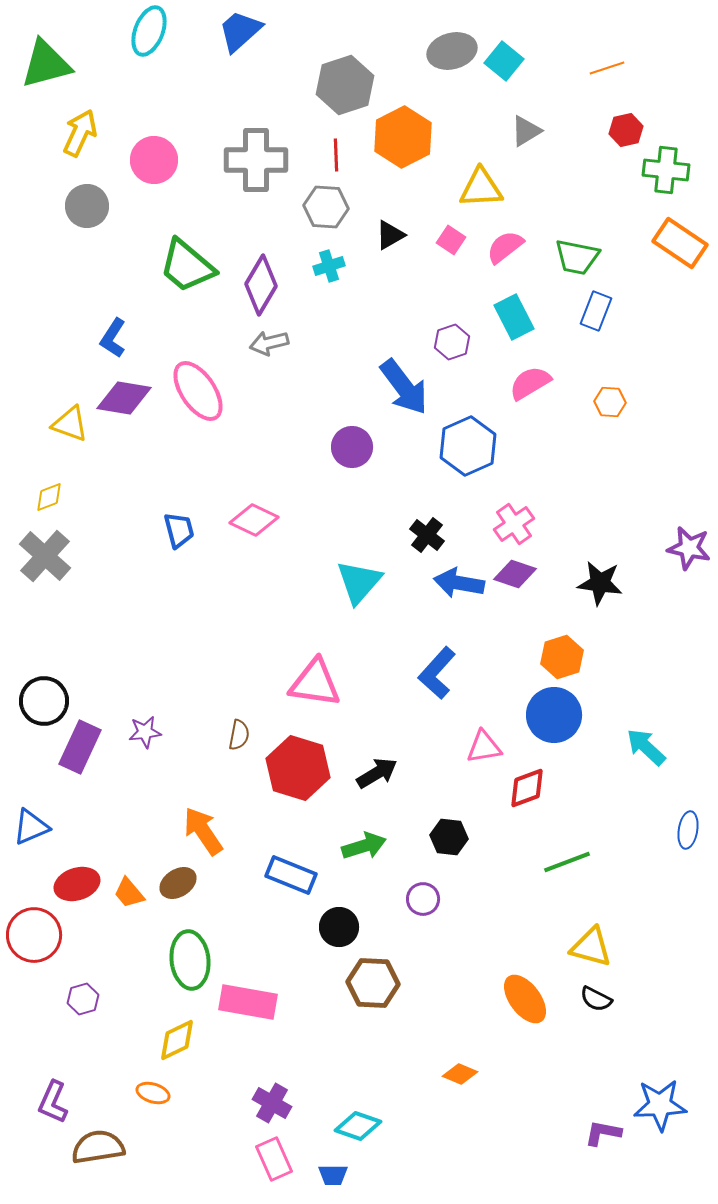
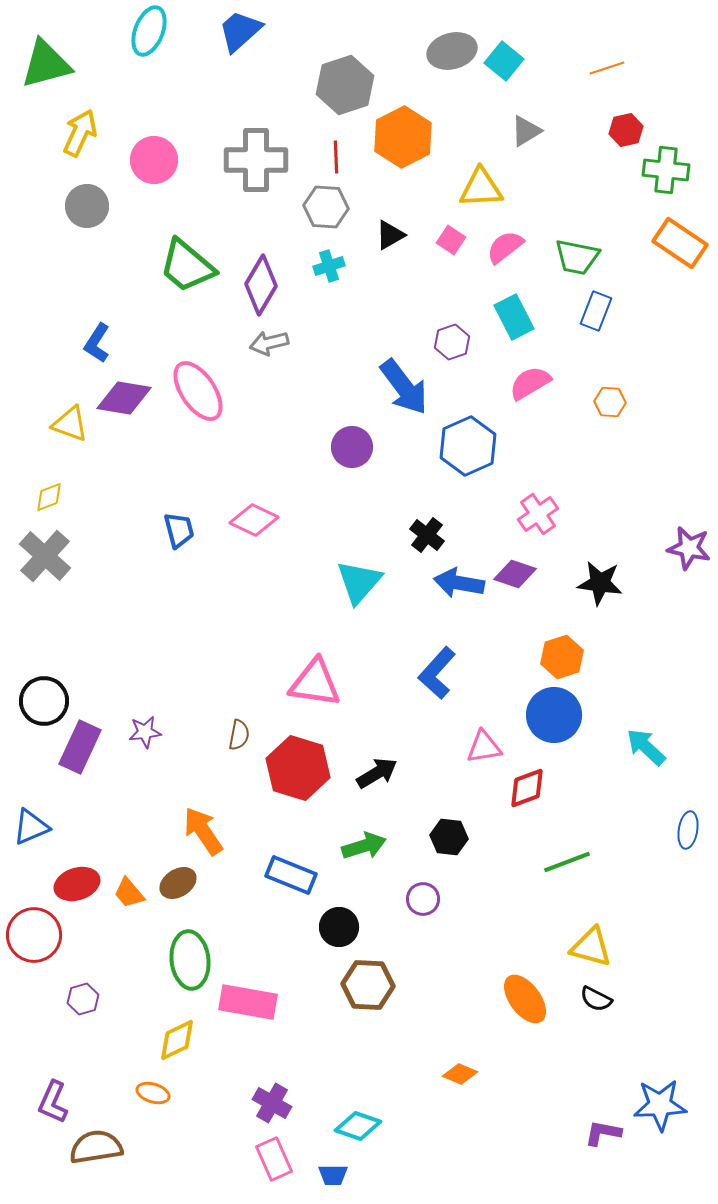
red line at (336, 155): moved 2 px down
blue L-shape at (113, 338): moved 16 px left, 5 px down
pink cross at (514, 524): moved 24 px right, 10 px up
brown hexagon at (373, 983): moved 5 px left, 2 px down
brown semicircle at (98, 1147): moved 2 px left
